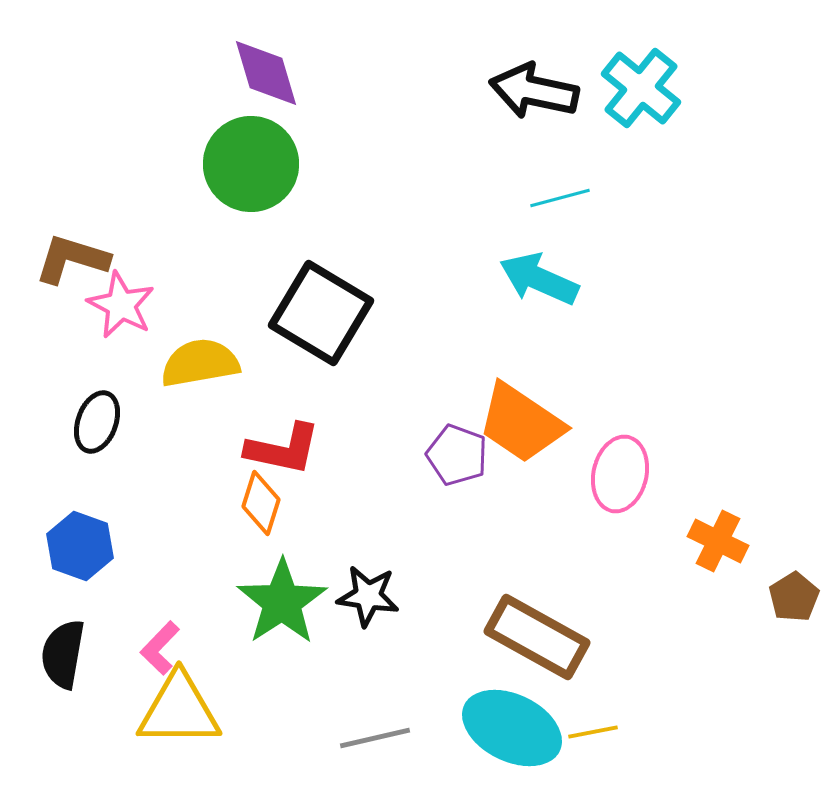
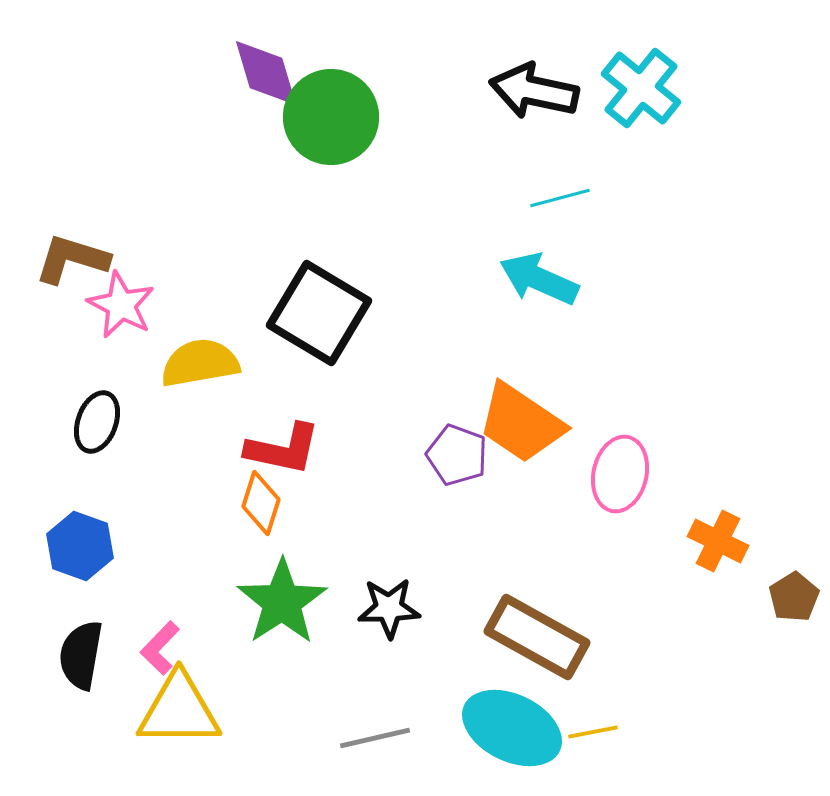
green circle: moved 80 px right, 47 px up
black square: moved 2 px left
black star: moved 21 px right, 12 px down; rotated 10 degrees counterclockwise
black semicircle: moved 18 px right, 1 px down
